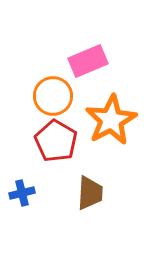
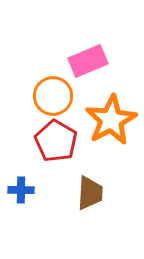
blue cross: moved 1 px left, 3 px up; rotated 15 degrees clockwise
